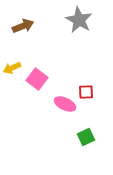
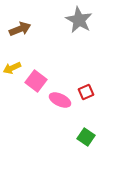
brown arrow: moved 3 px left, 3 px down
pink square: moved 1 px left, 2 px down
red square: rotated 21 degrees counterclockwise
pink ellipse: moved 5 px left, 4 px up
green square: rotated 30 degrees counterclockwise
